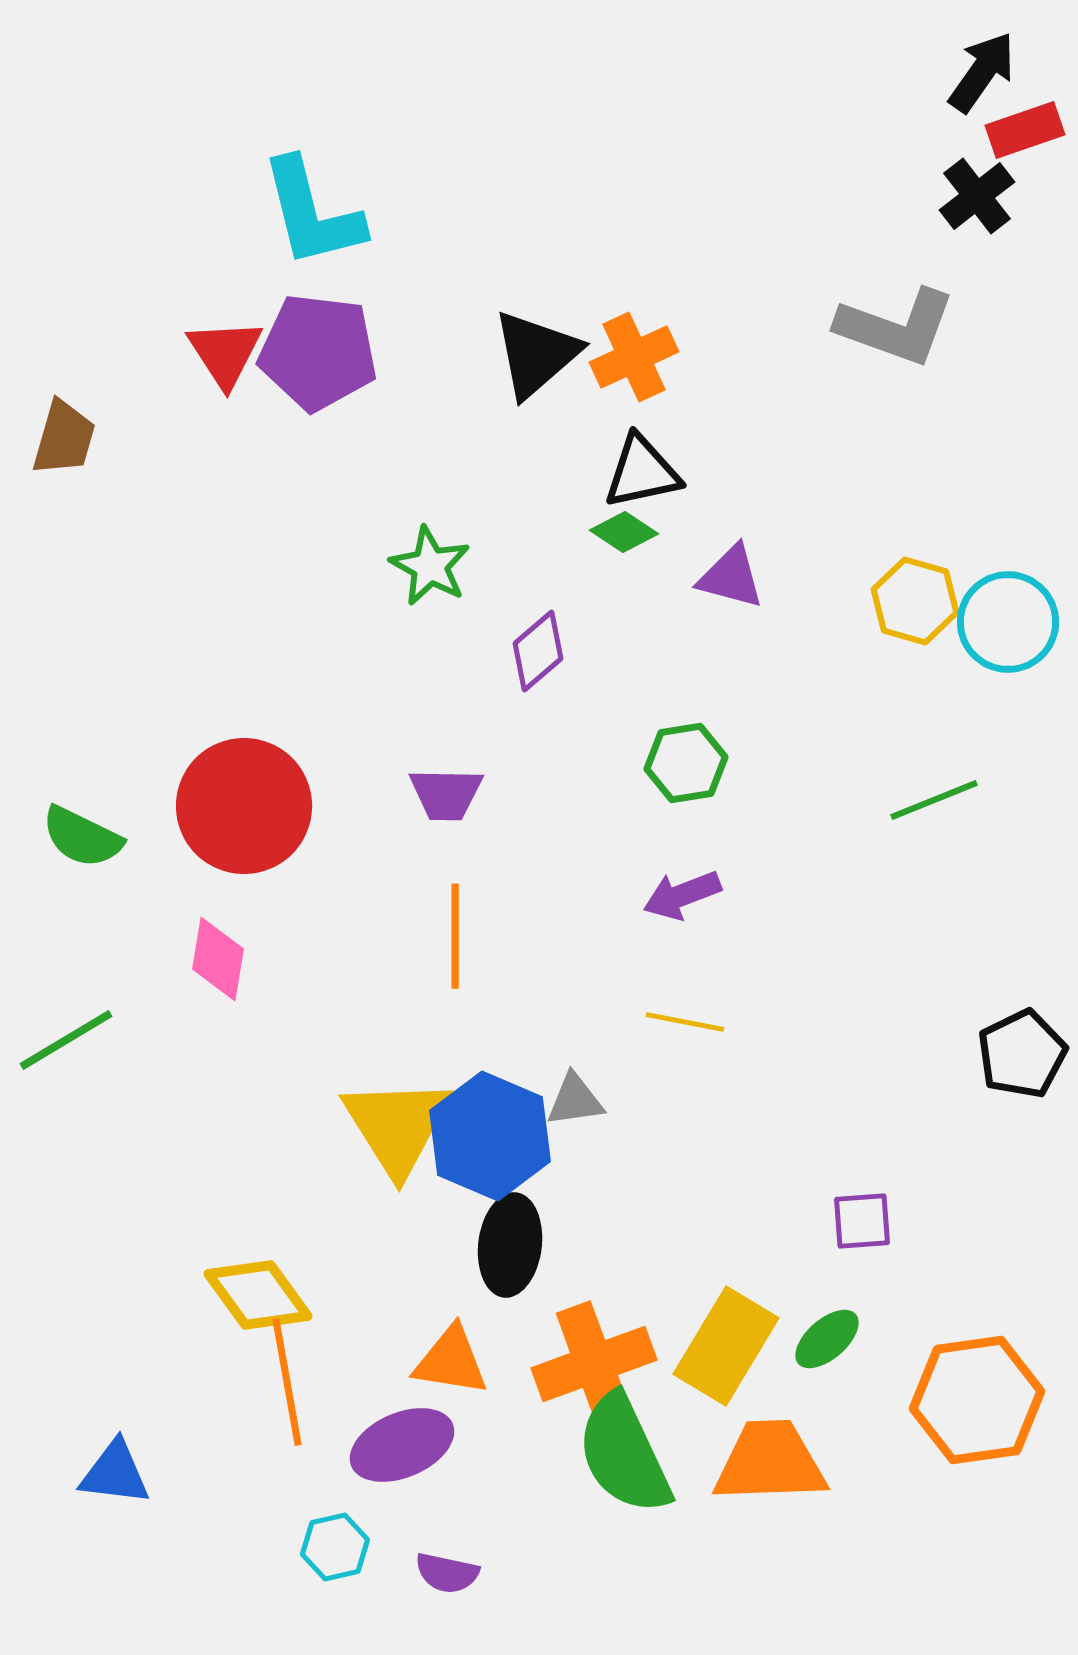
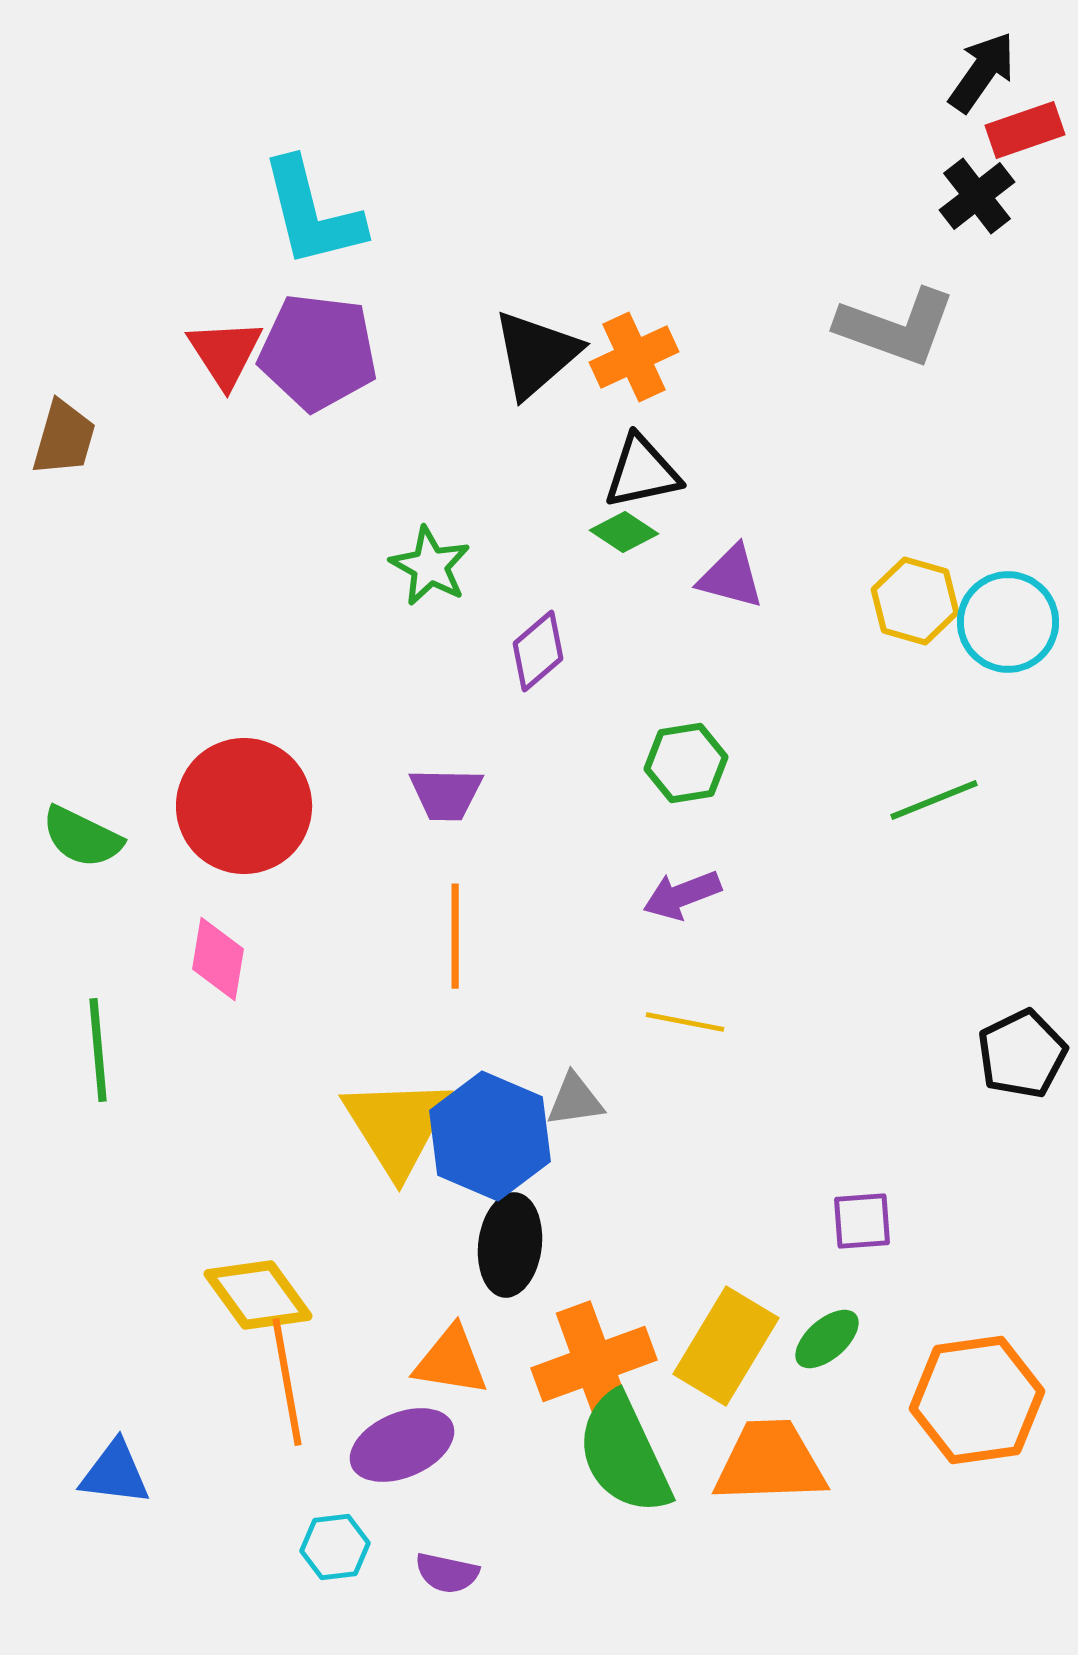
green line at (66, 1040): moved 32 px right, 10 px down; rotated 64 degrees counterclockwise
cyan hexagon at (335, 1547): rotated 6 degrees clockwise
